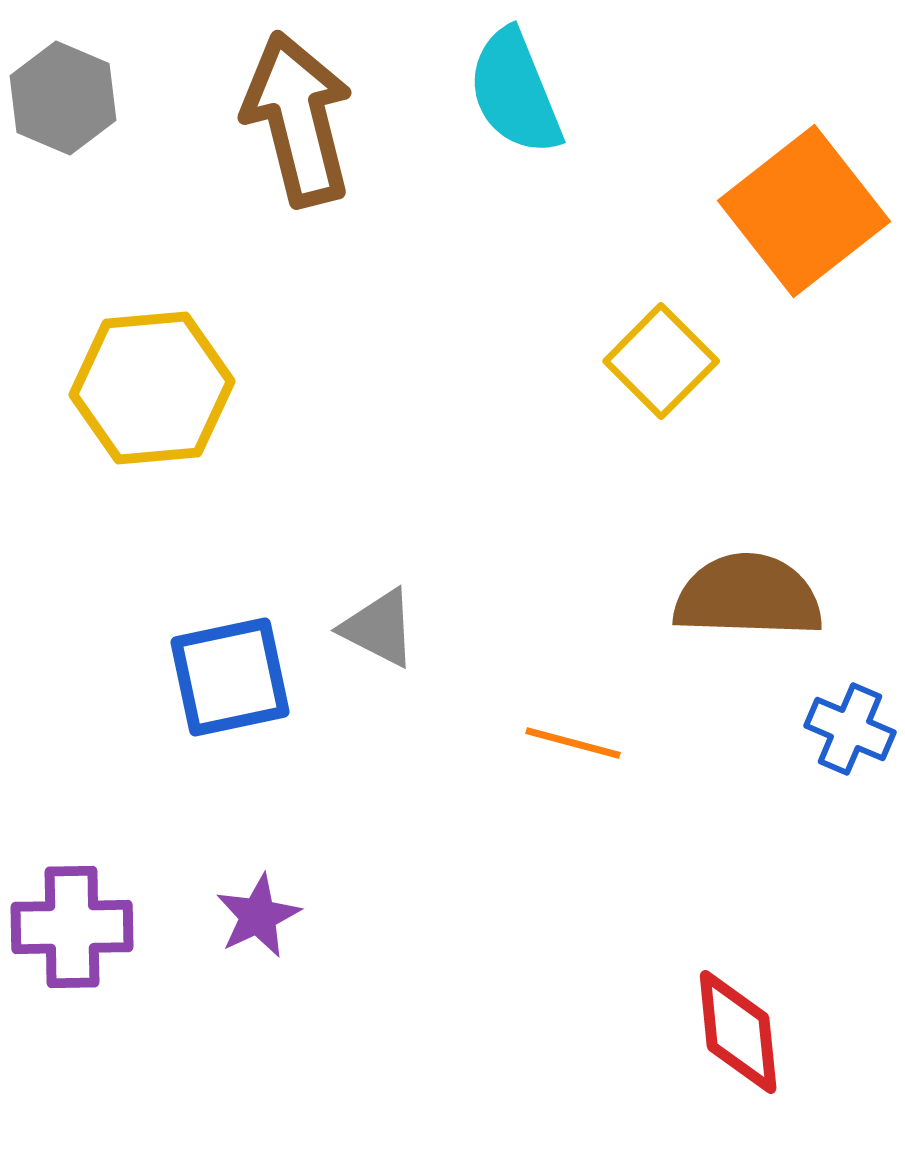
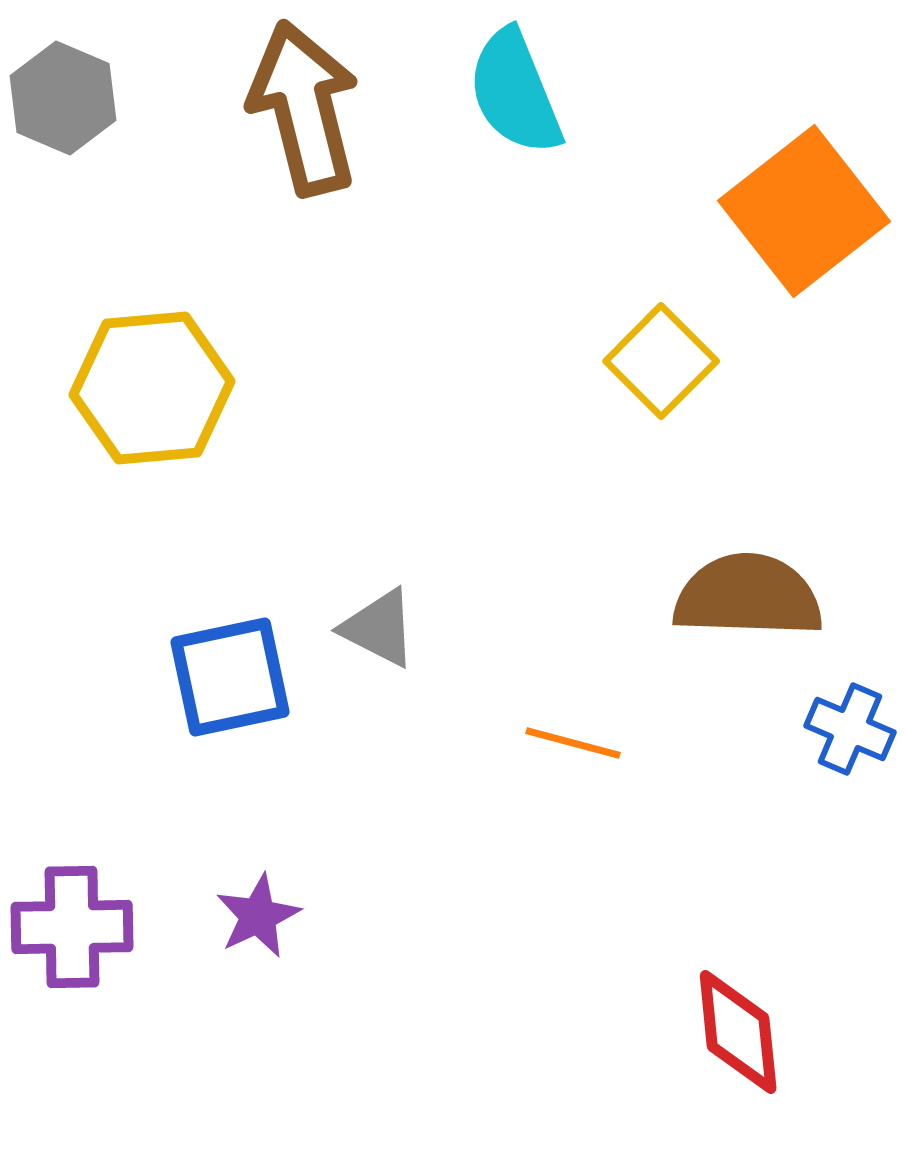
brown arrow: moved 6 px right, 11 px up
